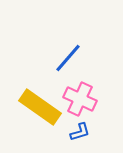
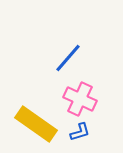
yellow rectangle: moved 4 px left, 17 px down
